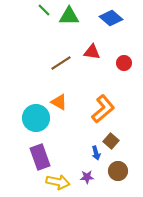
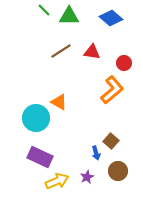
brown line: moved 12 px up
orange L-shape: moved 9 px right, 19 px up
purple rectangle: rotated 45 degrees counterclockwise
purple star: rotated 24 degrees counterclockwise
yellow arrow: moved 1 px left, 1 px up; rotated 35 degrees counterclockwise
